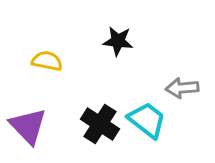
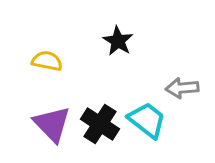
black star: rotated 24 degrees clockwise
purple triangle: moved 24 px right, 2 px up
